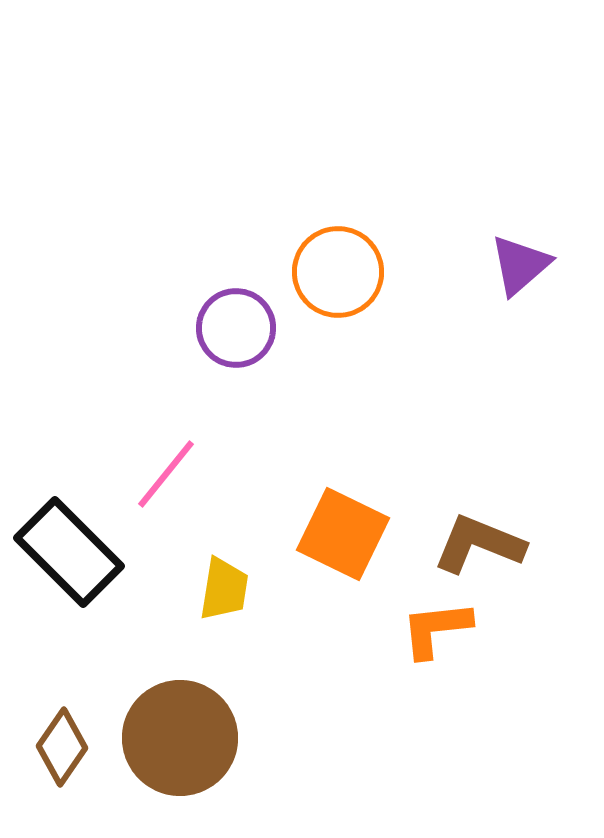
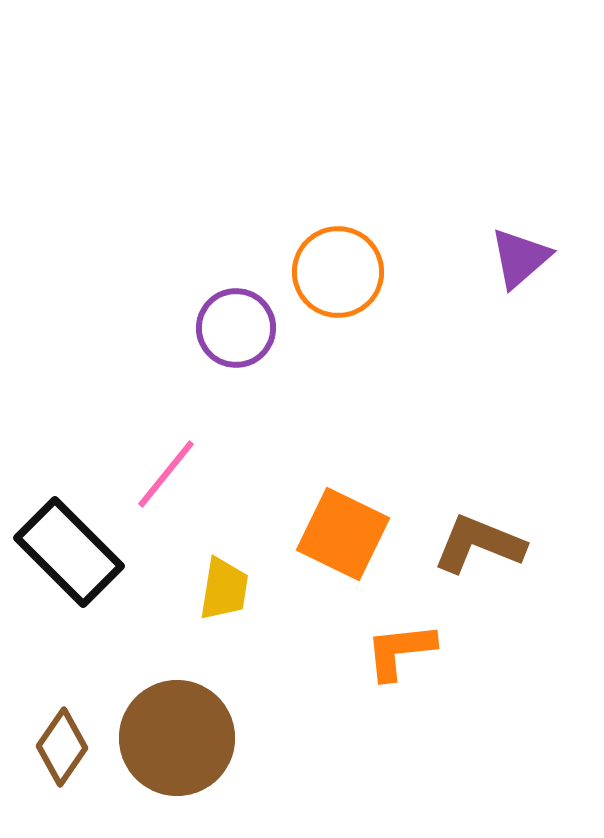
purple triangle: moved 7 px up
orange L-shape: moved 36 px left, 22 px down
brown circle: moved 3 px left
